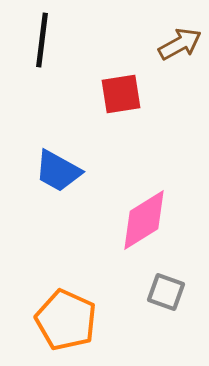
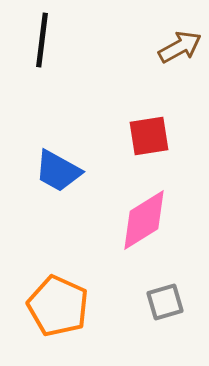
brown arrow: moved 3 px down
red square: moved 28 px right, 42 px down
gray square: moved 1 px left, 10 px down; rotated 36 degrees counterclockwise
orange pentagon: moved 8 px left, 14 px up
